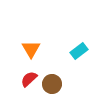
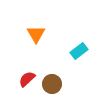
orange triangle: moved 5 px right, 15 px up
red semicircle: moved 2 px left
